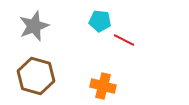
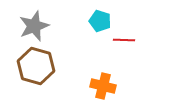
cyan pentagon: rotated 10 degrees clockwise
red line: rotated 25 degrees counterclockwise
brown hexagon: moved 10 px up
